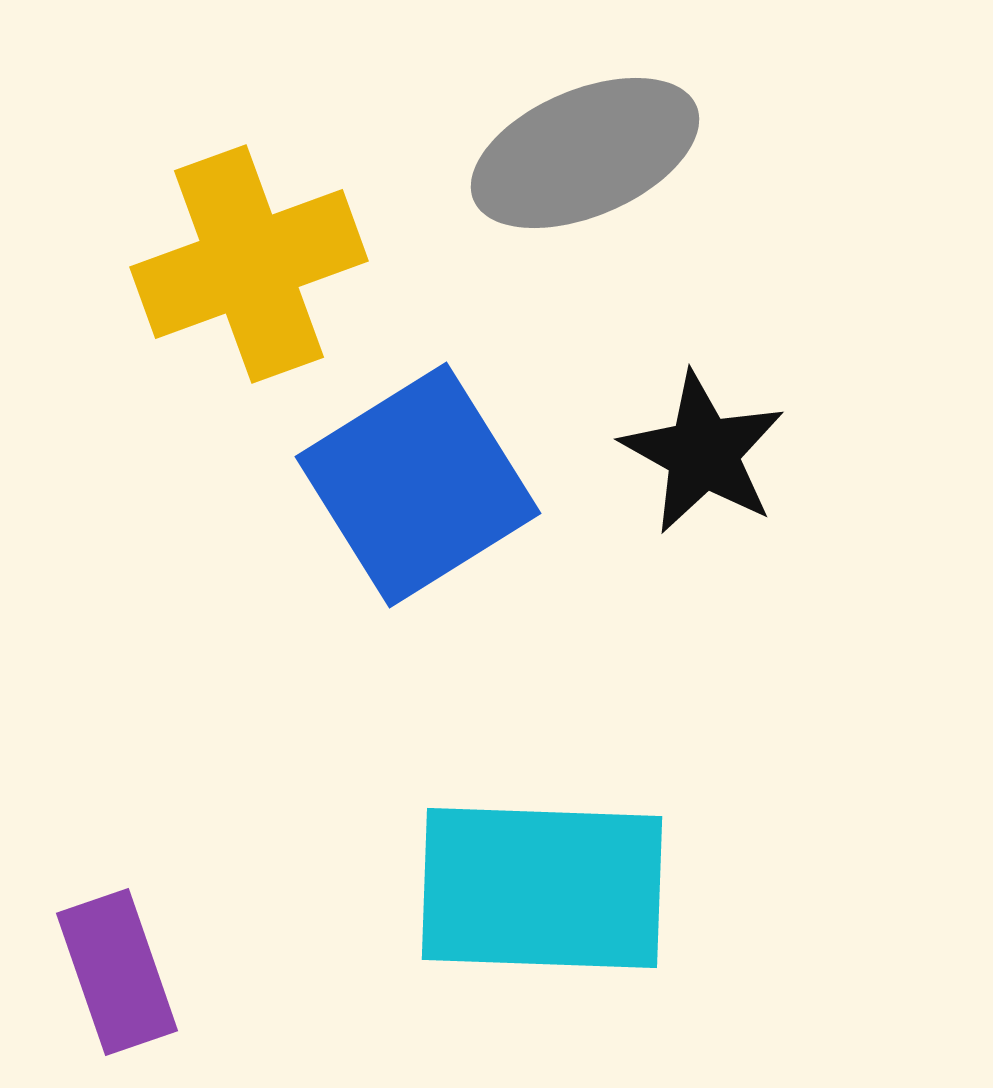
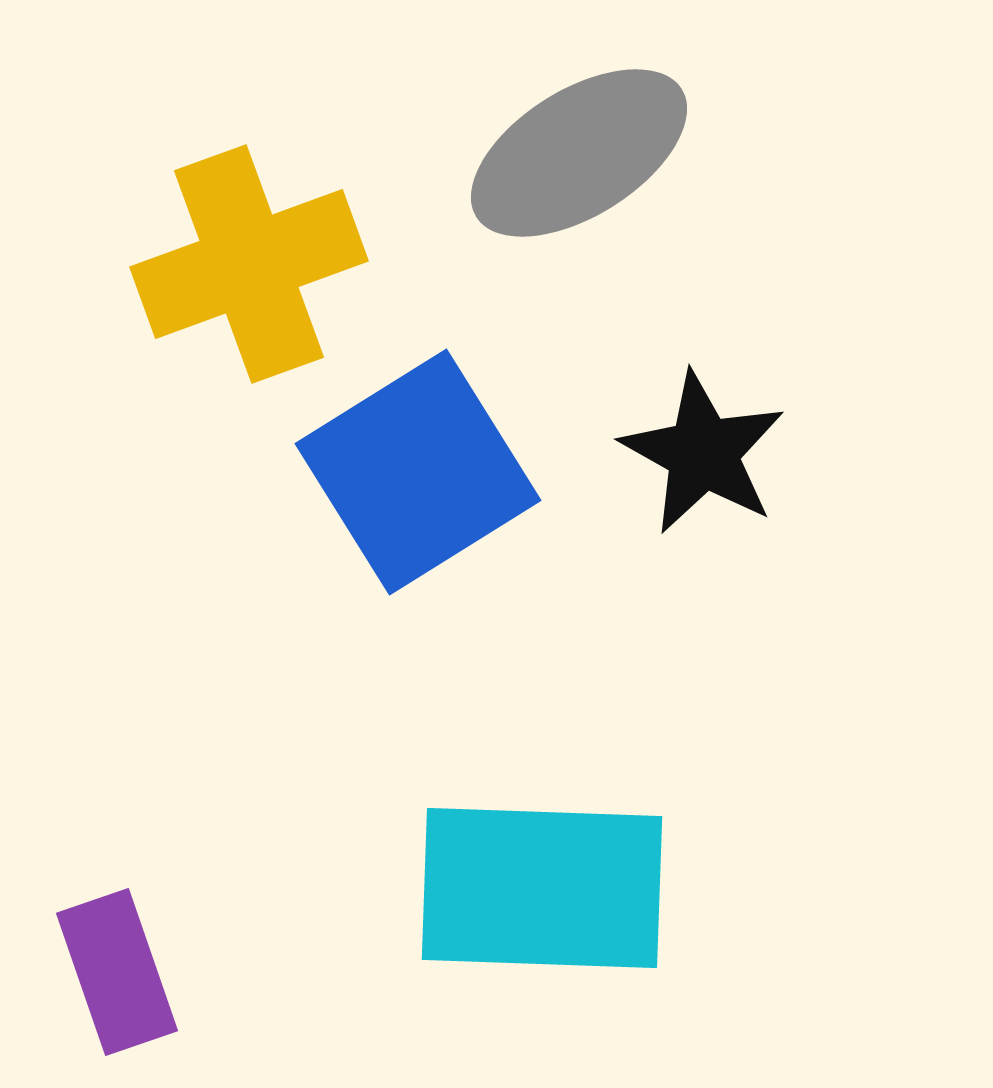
gray ellipse: moved 6 px left; rotated 9 degrees counterclockwise
blue square: moved 13 px up
